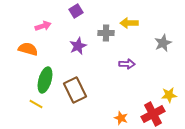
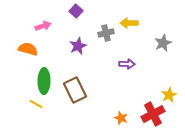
purple square: rotated 16 degrees counterclockwise
gray cross: rotated 14 degrees counterclockwise
green ellipse: moved 1 px left, 1 px down; rotated 15 degrees counterclockwise
yellow star: rotated 21 degrees counterclockwise
